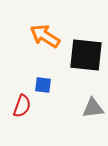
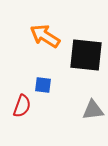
gray triangle: moved 2 px down
